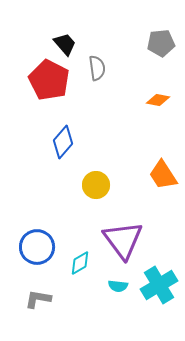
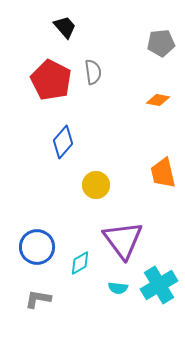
black trapezoid: moved 17 px up
gray semicircle: moved 4 px left, 4 px down
red pentagon: moved 2 px right
orange trapezoid: moved 2 px up; rotated 20 degrees clockwise
cyan semicircle: moved 2 px down
